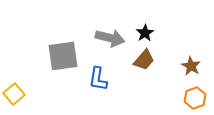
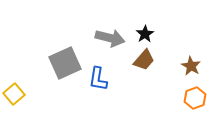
black star: moved 1 px down
gray square: moved 2 px right, 7 px down; rotated 16 degrees counterclockwise
